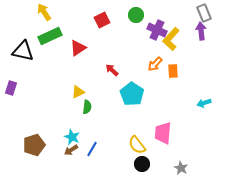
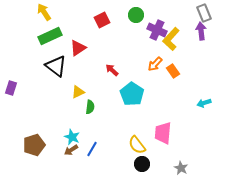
black triangle: moved 33 px right, 15 px down; rotated 25 degrees clockwise
orange rectangle: rotated 32 degrees counterclockwise
green semicircle: moved 3 px right
